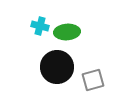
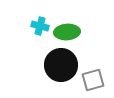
black circle: moved 4 px right, 2 px up
